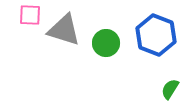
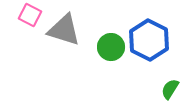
pink square: rotated 25 degrees clockwise
blue hexagon: moved 7 px left, 5 px down; rotated 6 degrees clockwise
green circle: moved 5 px right, 4 px down
